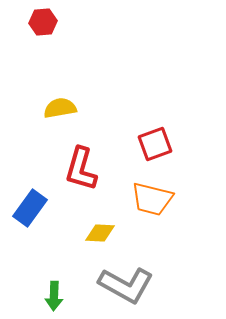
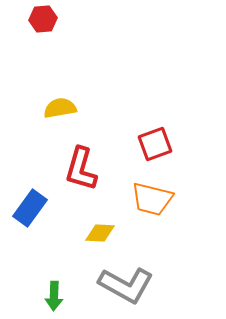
red hexagon: moved 3 px up
